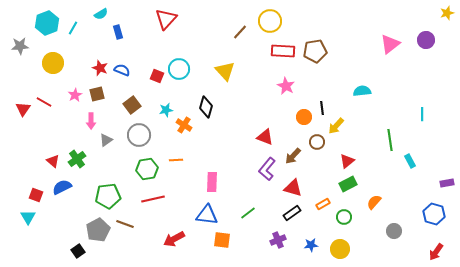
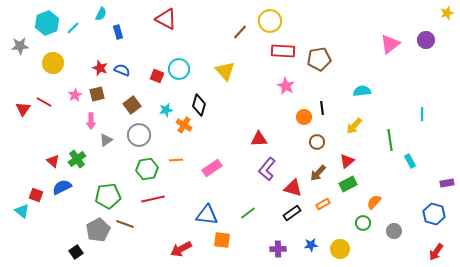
cyan semicircle at (101, 14): rotated 32 degrees counterclockwise
red triangle at (166, 19): rotated 45 degrees counterclockwise
cyan line at (73, 28): rotated 16 degrees clockwise
brown pentagon at (315, 51): moved 4 px right, 8 px down
black diamond at (206, 107): moved 7 px left, 2 px up
yellow arrow at (336, 126): moved 18 px right
red triangle at (265, 137): moved 6 px left, 2 px down; rotated 24 degrees counterclockwise
brown arrow at (293, 156): moved 25 px right, 17 px down
pink rectangle at (212, 182): moved 14 px up; rotated 54 degrees clockwise
cyan triangle at (28, 217): moved 6 px left, 6 px up; rotated 21 degrees counterclockwise
green circle at (344, 217): moved 19 px right, 6 px down
red arrow at (174, 239): moved 7 px right, 10 px down
purple cross at (278, 240): moved 9 px down; rotated 21 degrees clockwise
black square at (78, 251): moved 2 px left, 1 px down
